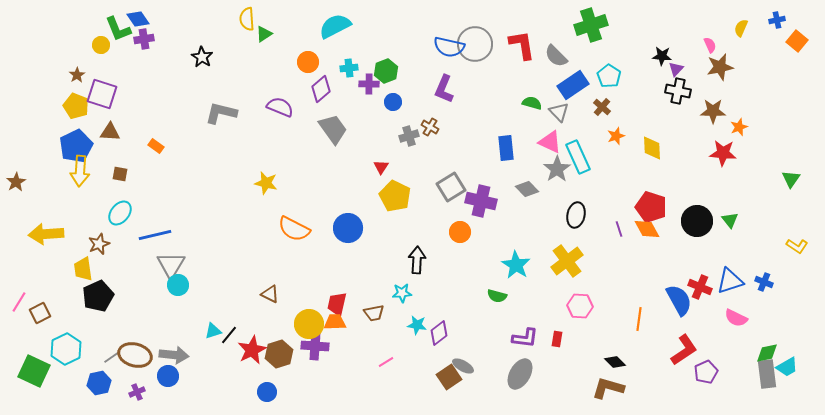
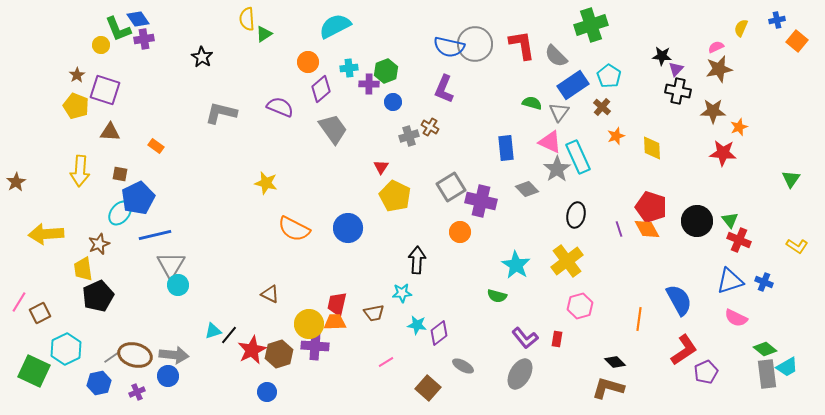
pink semicircle at (710, 45): moved 6 px right, 2 px down; rotated 91 degrees counterclockwise
brown star at (720, 67): moved 1 px left, 2 px down
purple square at (102, 94): moved 3 px right, 4 px up
gray triangle at (559, 112): rotated 20 degrees clockwise
blue pentagon at (76, 146): moved 62 px right, 52 px down
red cross at (700, 287): moved 39 px right, 47 px up
pink hexagon at (580, 306): rotated 20 degrees counterclockwise
purple L-shape at (525, 338): rotated 44 degrees clockwise
green diamond at (767, 353): moved 2 px left, 4 px up; rotated 50 degrees clockwise
brown square at (449, 377): moved 21 px left, 11 px down; rotated 15 degrees counterclockwise
